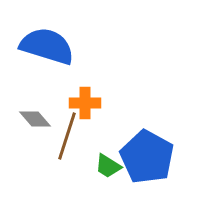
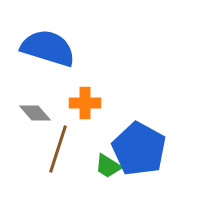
blue semicircle: moved 1 px right, 2 px down
gray diamond: moved 6 px up
brown line: moved 9 px left, 13 px down
blue pentagon: moved 8 px left, 8 px up
